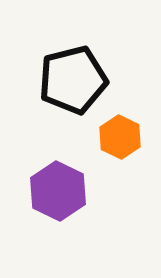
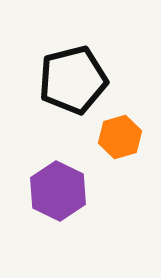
orange hexagon: rotated 18 degrees clockwise
